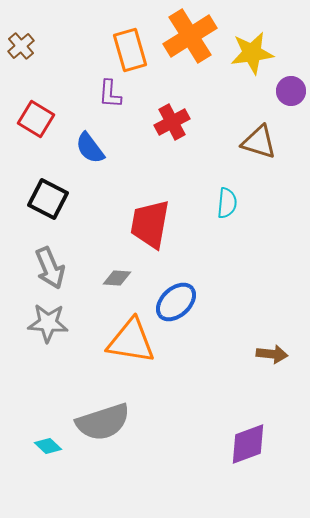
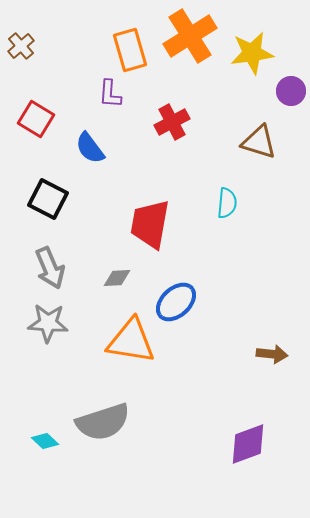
gray diamond: rotated 8 degrees counterclockwise
cyan diamond: moved 3 px left, 5 px up
